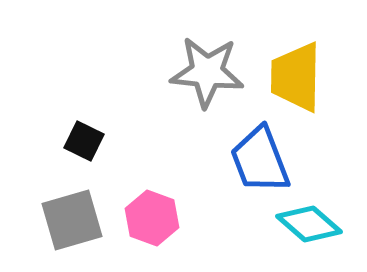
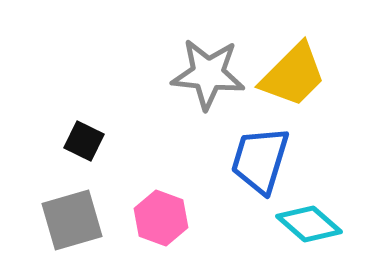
gray star: moved 1 px right, 2 px down
yellow trapezoid: moved 3 px left, 2 px up; rotated 136 degrees counterclockwise
blue trapezoid: rotated 38 degrees clockwise
pink hexagon: moved 9 px right
